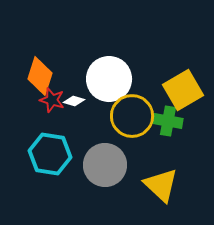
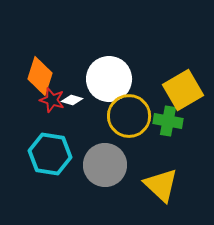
white diamond: moved 2 px left, 1 px up
yellow circle: moved 3 px left
